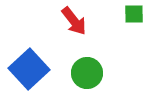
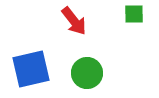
blue square: moved 2 px right; rotated 30 degrees clockwise
